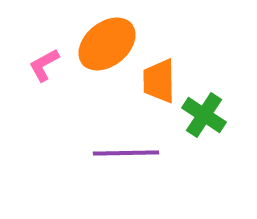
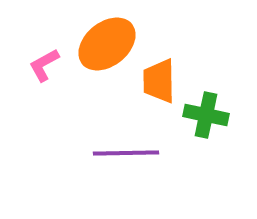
green cross: moved 2 px right; rotated 21 degrees counterclockwise
